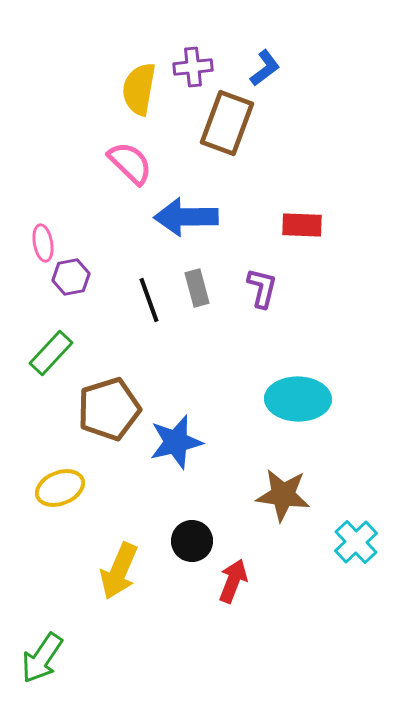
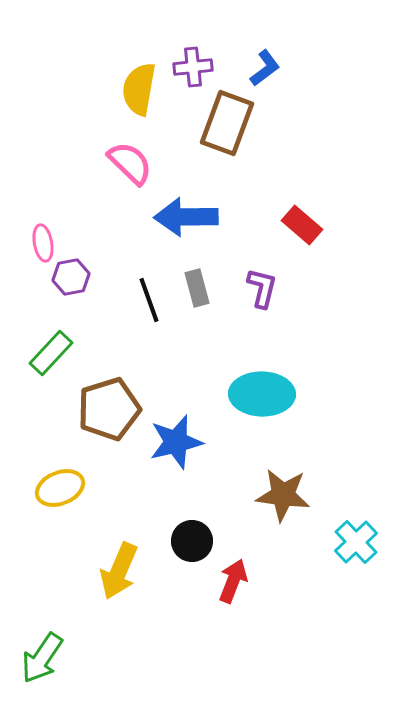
red rectangle: rotated 39 degrees clockwise
cyan ellipse: moved 36 px left, 5 px up
